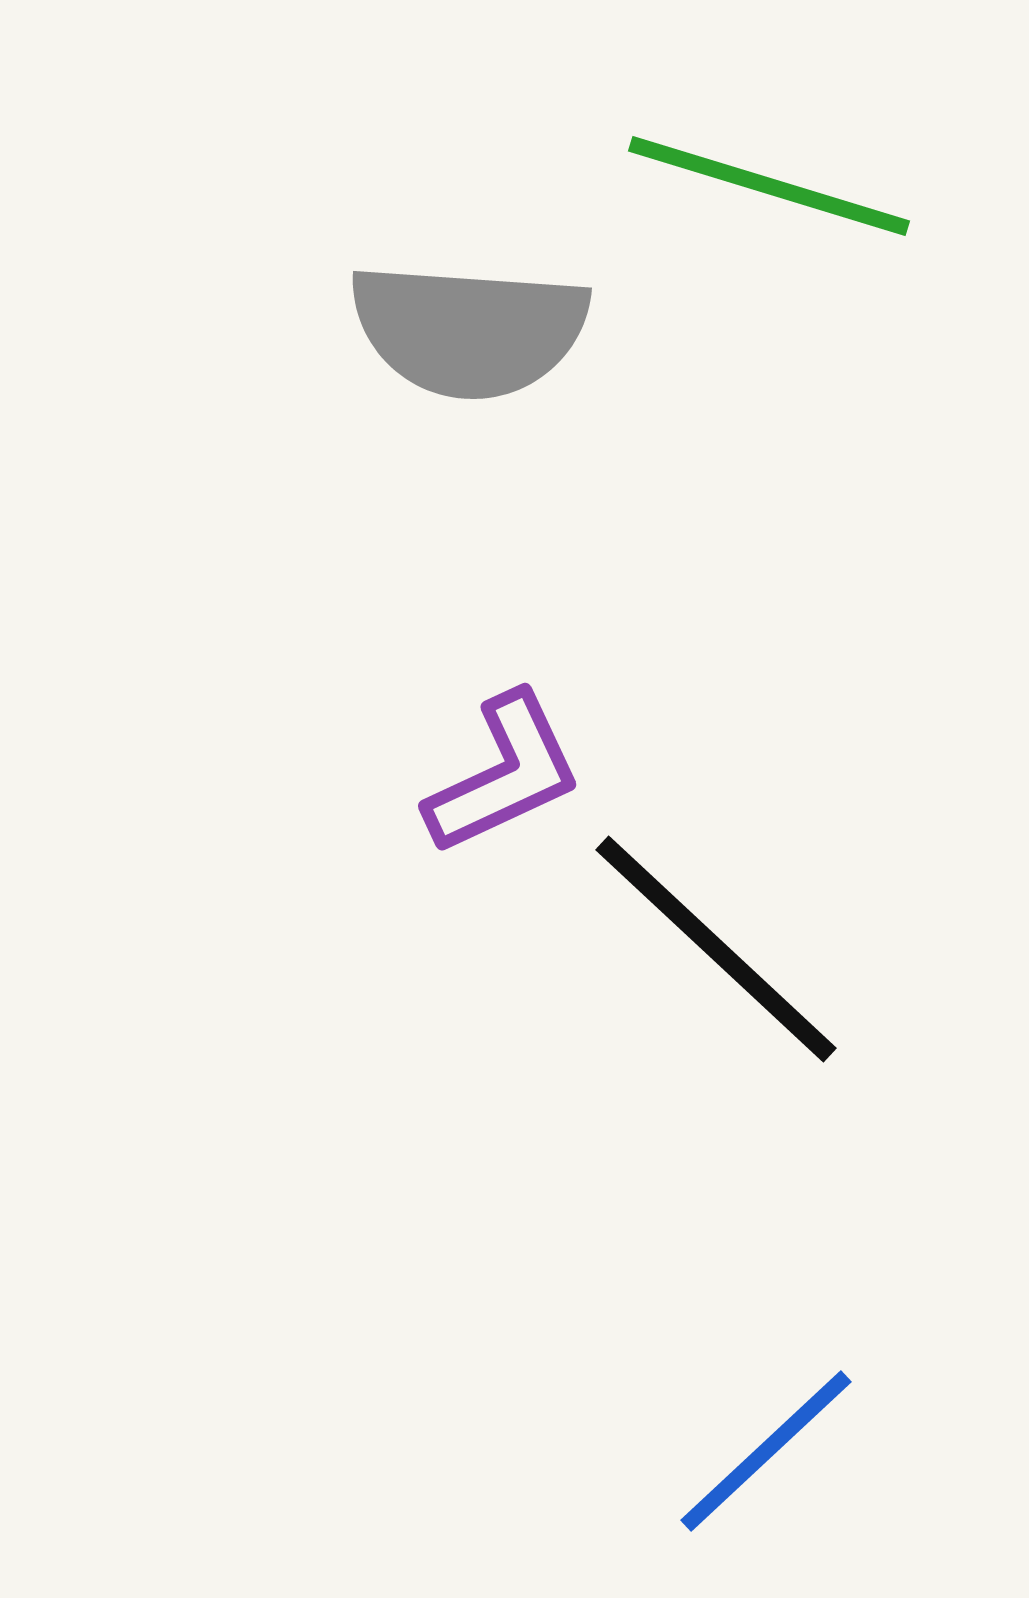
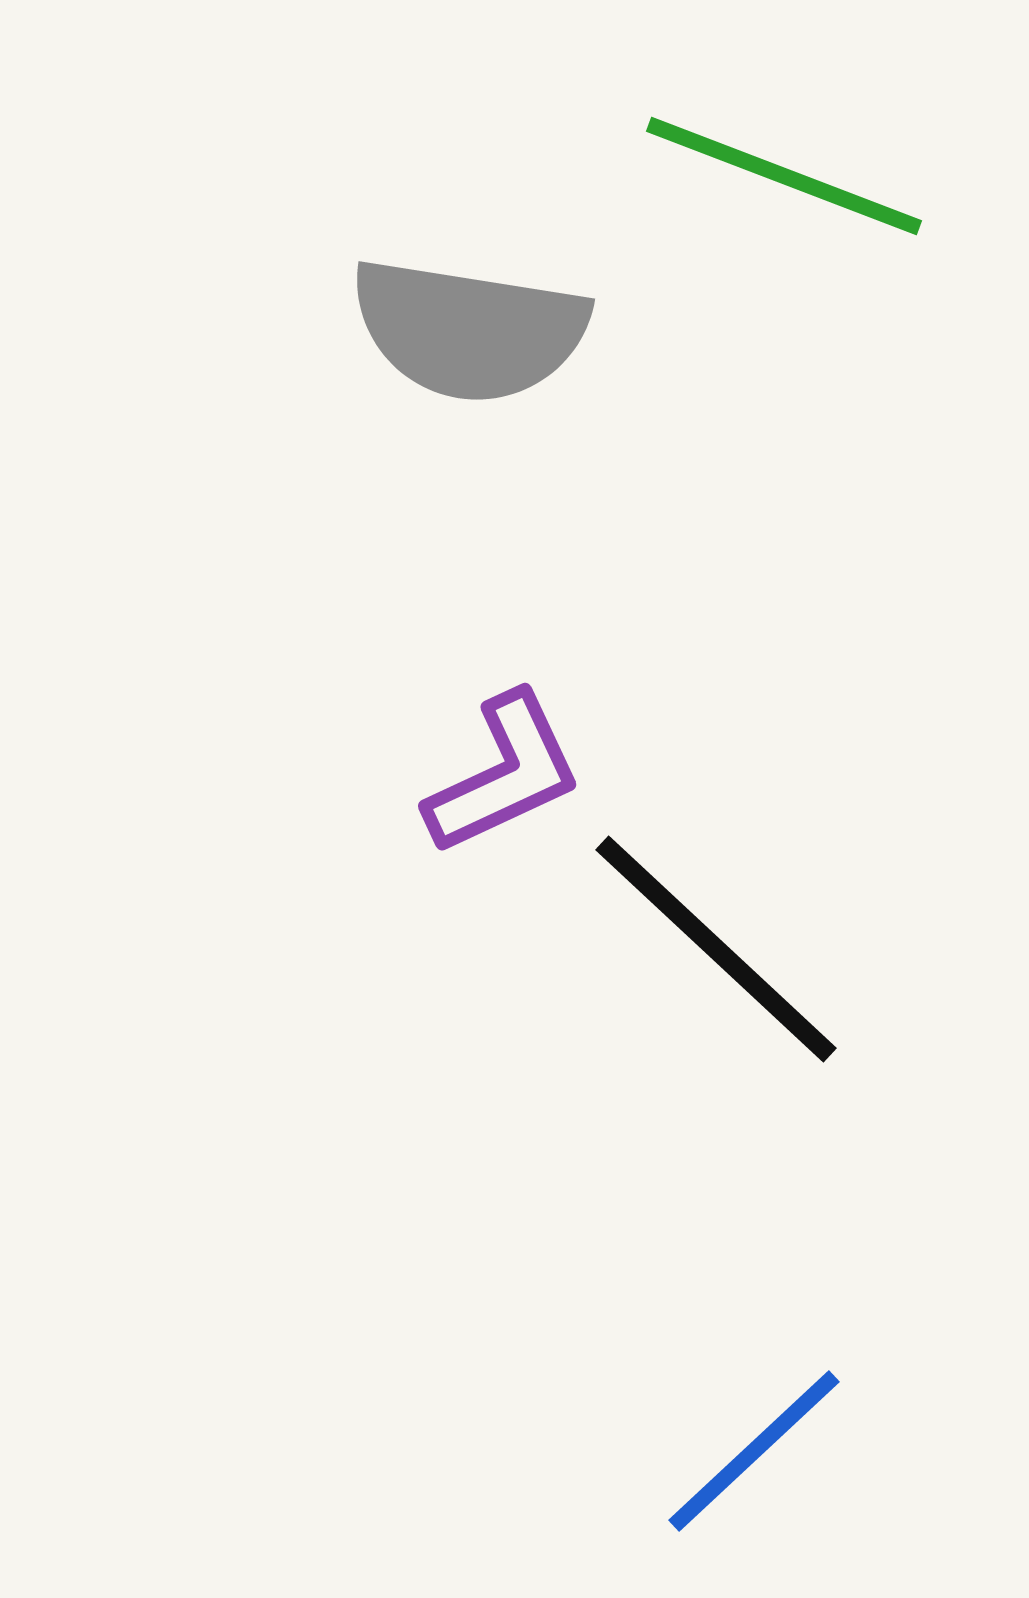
green line: moved 15 px right, 10 px up; rotated 4 degrees clockwise
gray semicircle: rotated 5 degrees clockwise
blue line: moved 12 px left
